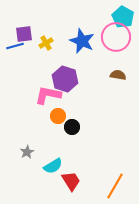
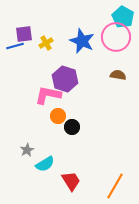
gray star: moved 2 px up
cyan semicircle: moved 8 px left, 2 px up
